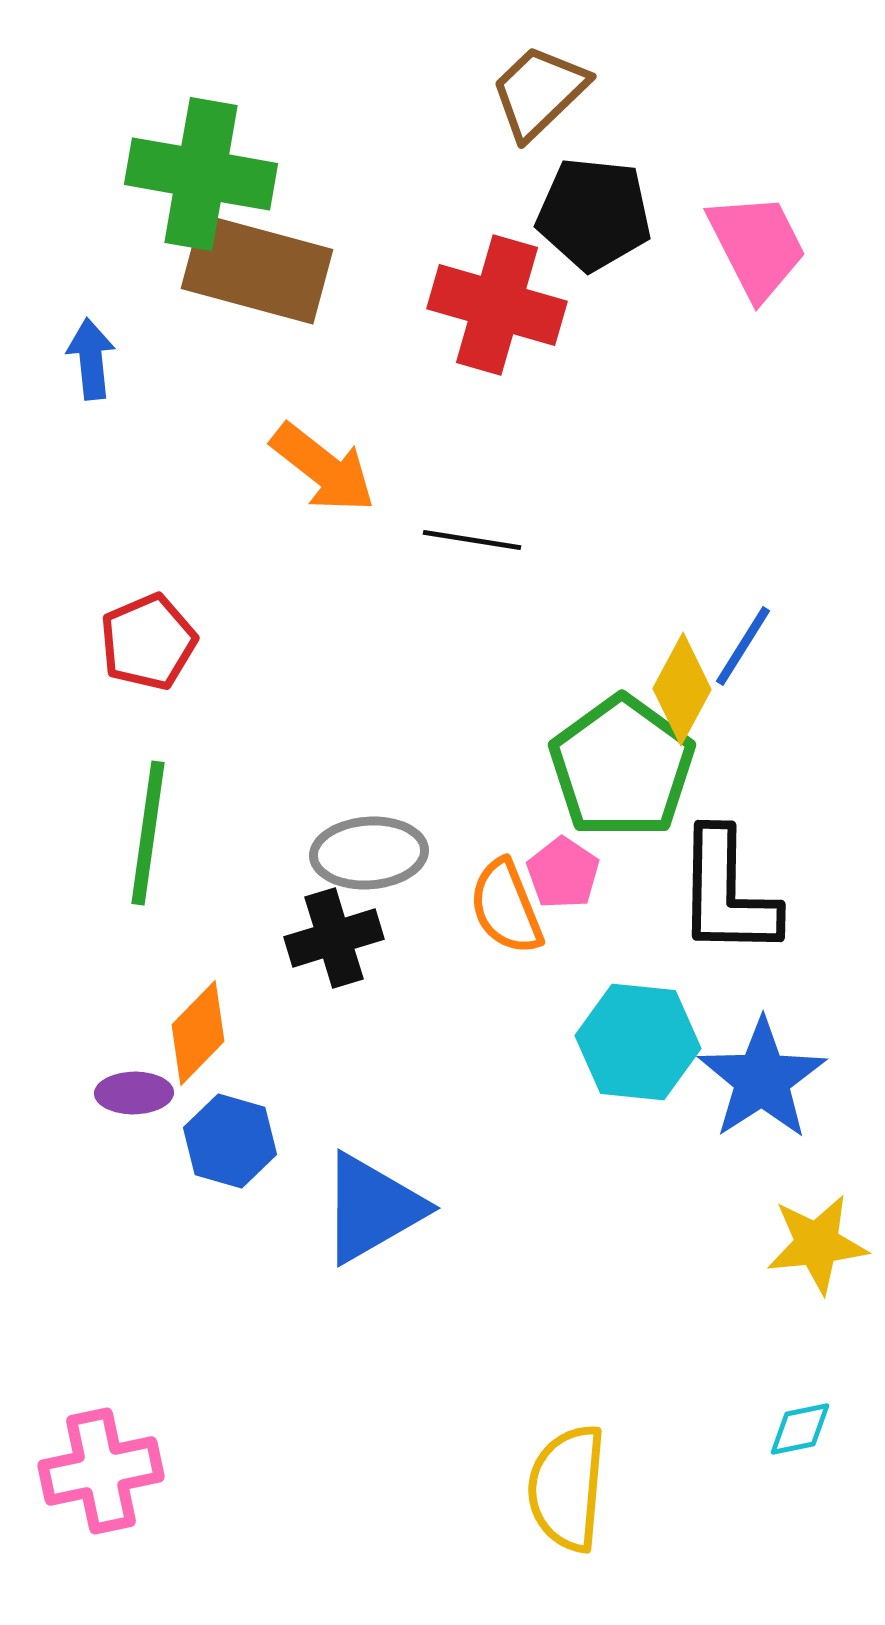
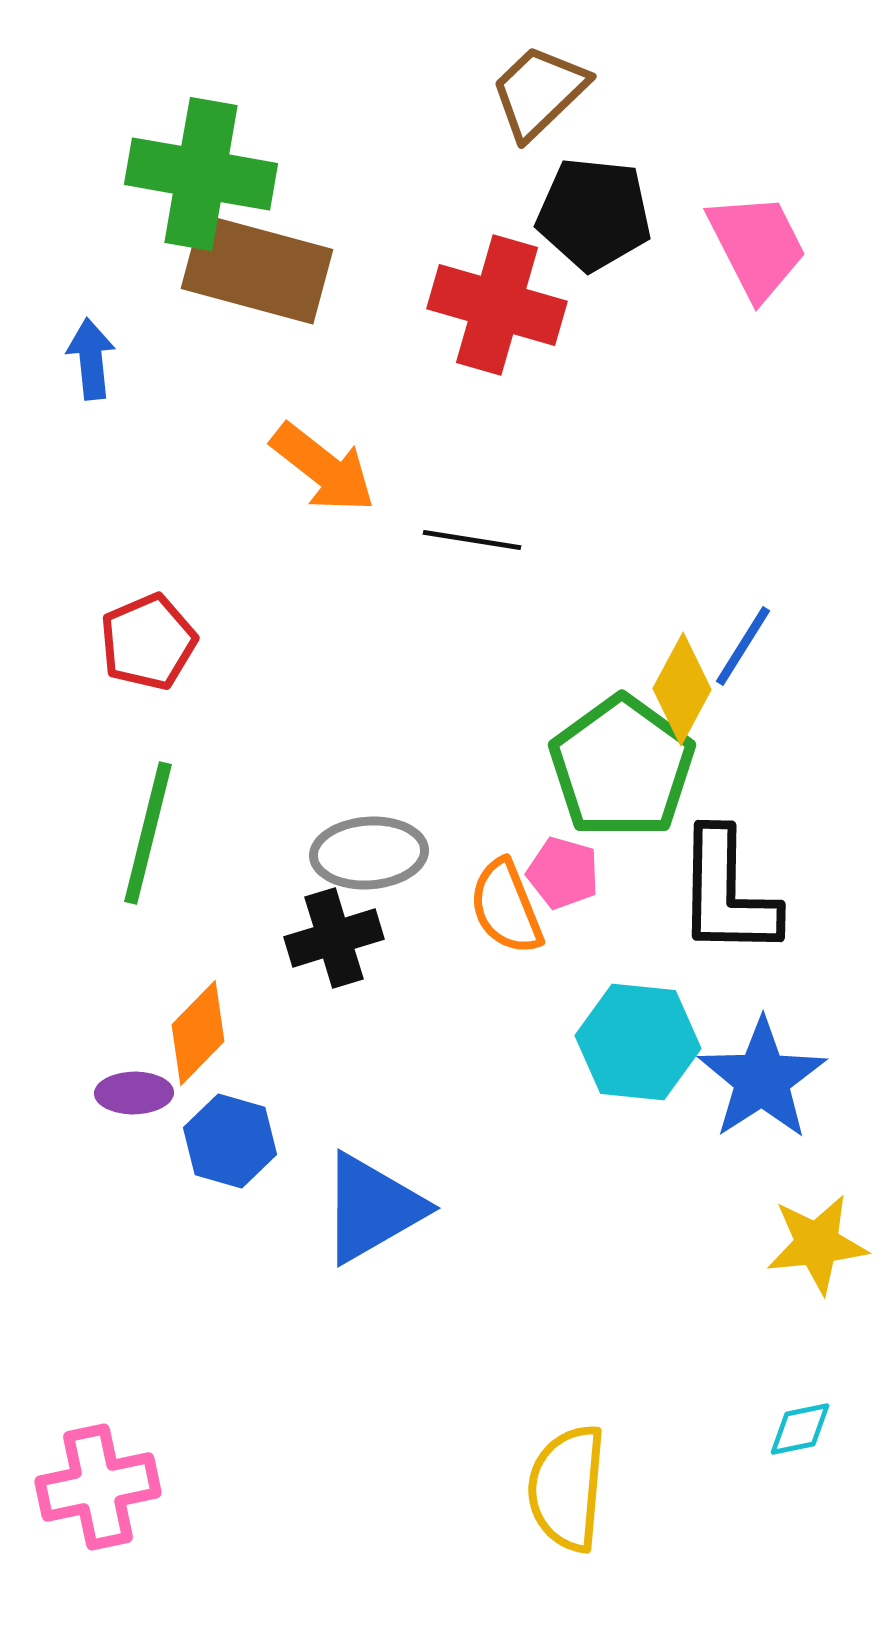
green line: rotated 6 degrees clockwise
pink pentagon: rotated 18 degrees counterclockwise
pink cross: moved 3 px left, 16 px down
